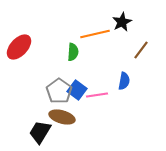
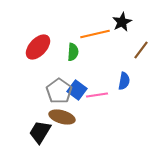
red ellipse: moved 19 px right
